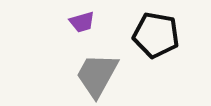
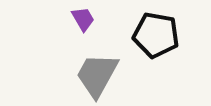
purple trapezoid: moved 1 px right, 3 px up; rotated 104 degrees counterclockwise
